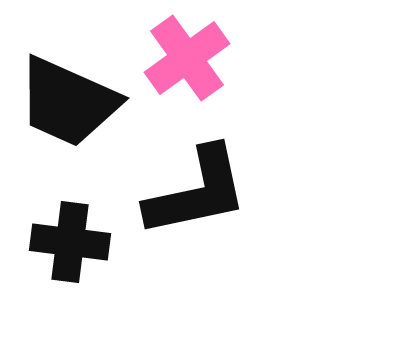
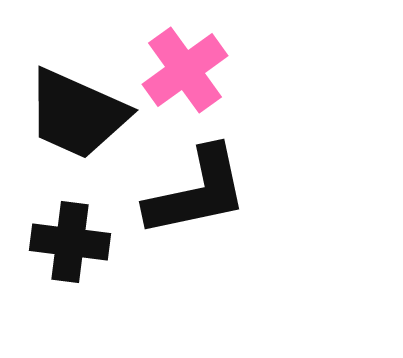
pink cross: moved 2 px left, 12 px down
black trapezoid: moved 9 px right, 12 px down
